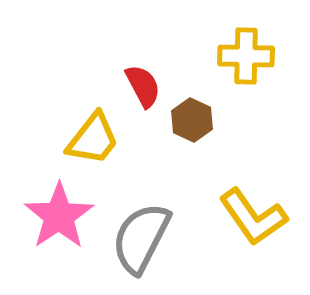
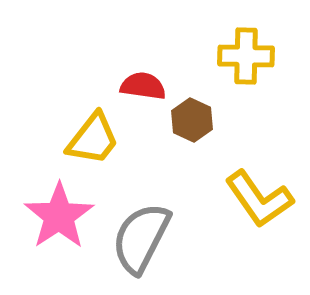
red semicircle: rotated 54 degrees counterclockwise
yellow L-shape: moved 6 px right, 18 px up
